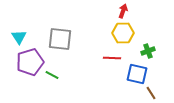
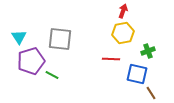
yellow hexagon: rotated 10 degrees counterclockwise
red line: moved 1 px left, 1 px down
purple pentagon: moved 1 px right, 1 px up
